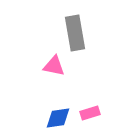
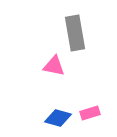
blue diamond: rotated 24 degrees clockwise
